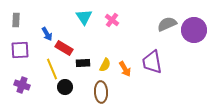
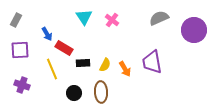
gray rectangle: rotated 24 degrees clockwise
gray semicircle: moved 8 px left, 6 px up
black circle: moved 9 px right, 6 px down
